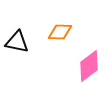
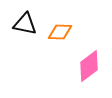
black triangle: moved 8 px right, 18 px up
